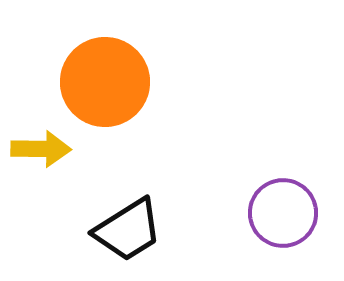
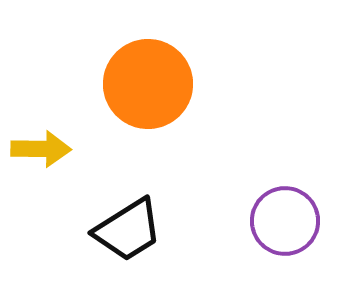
orange circle: moved 43 px right, 2 px down
purple circle: moved 2 px right, 8 px down
